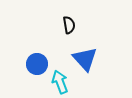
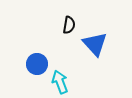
black semicircle: rotated 18 degrees clockwise
blue triangle: moved 10 px right, 15 px up
